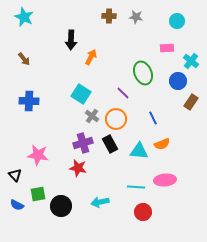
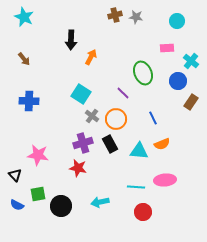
brown cross: moved 6 px right, 1 px up; rotated 16 degrees counterclockwise
